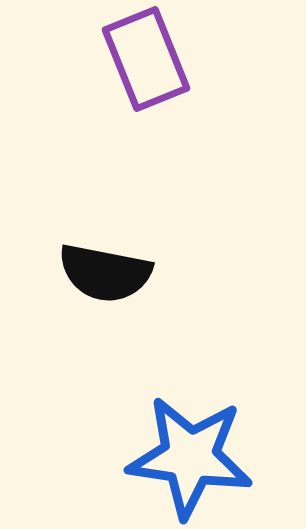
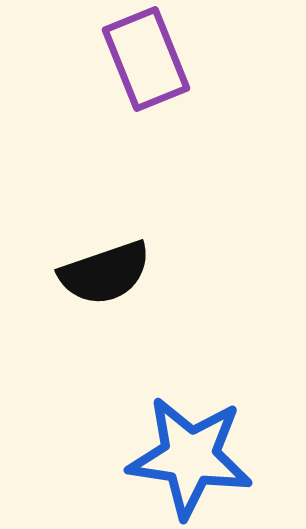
black semicircle: rotated 30 degrees counterclockwise
